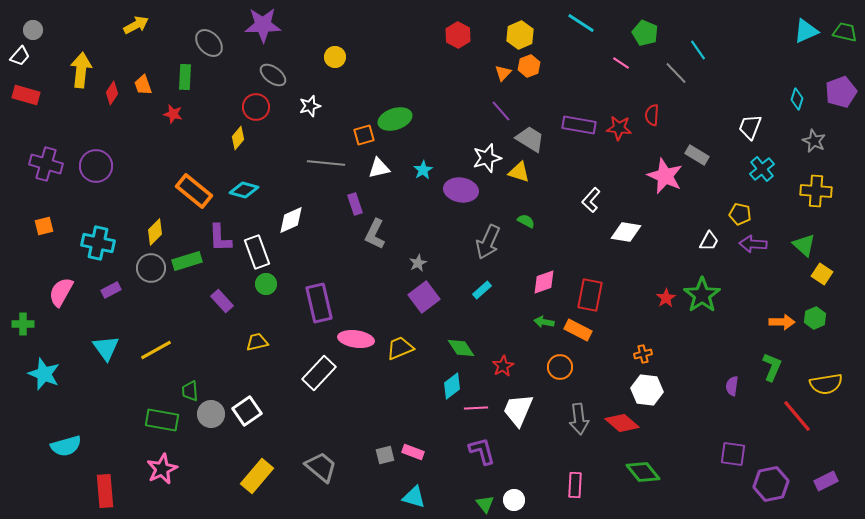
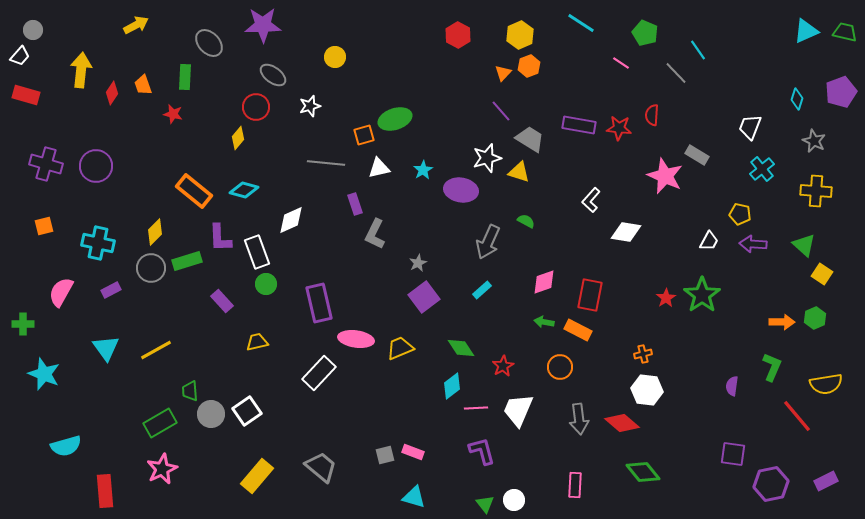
green rectangle at (162, 420): moved 2 px left, 3 px down; rotated 40 degrees counterclockwise
